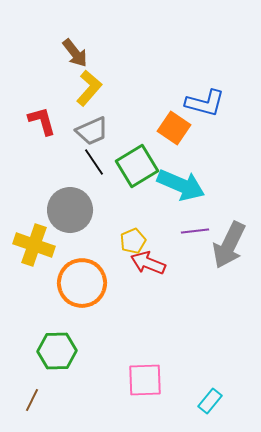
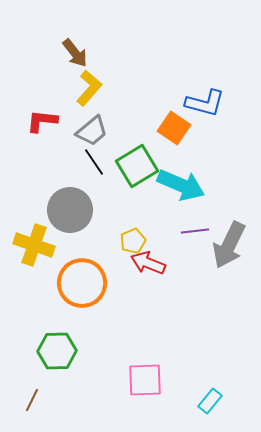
red L-shape: rotated 68 degrees counterclockwise
gray trapezoid: rotated 16 degrees counterclockwise
